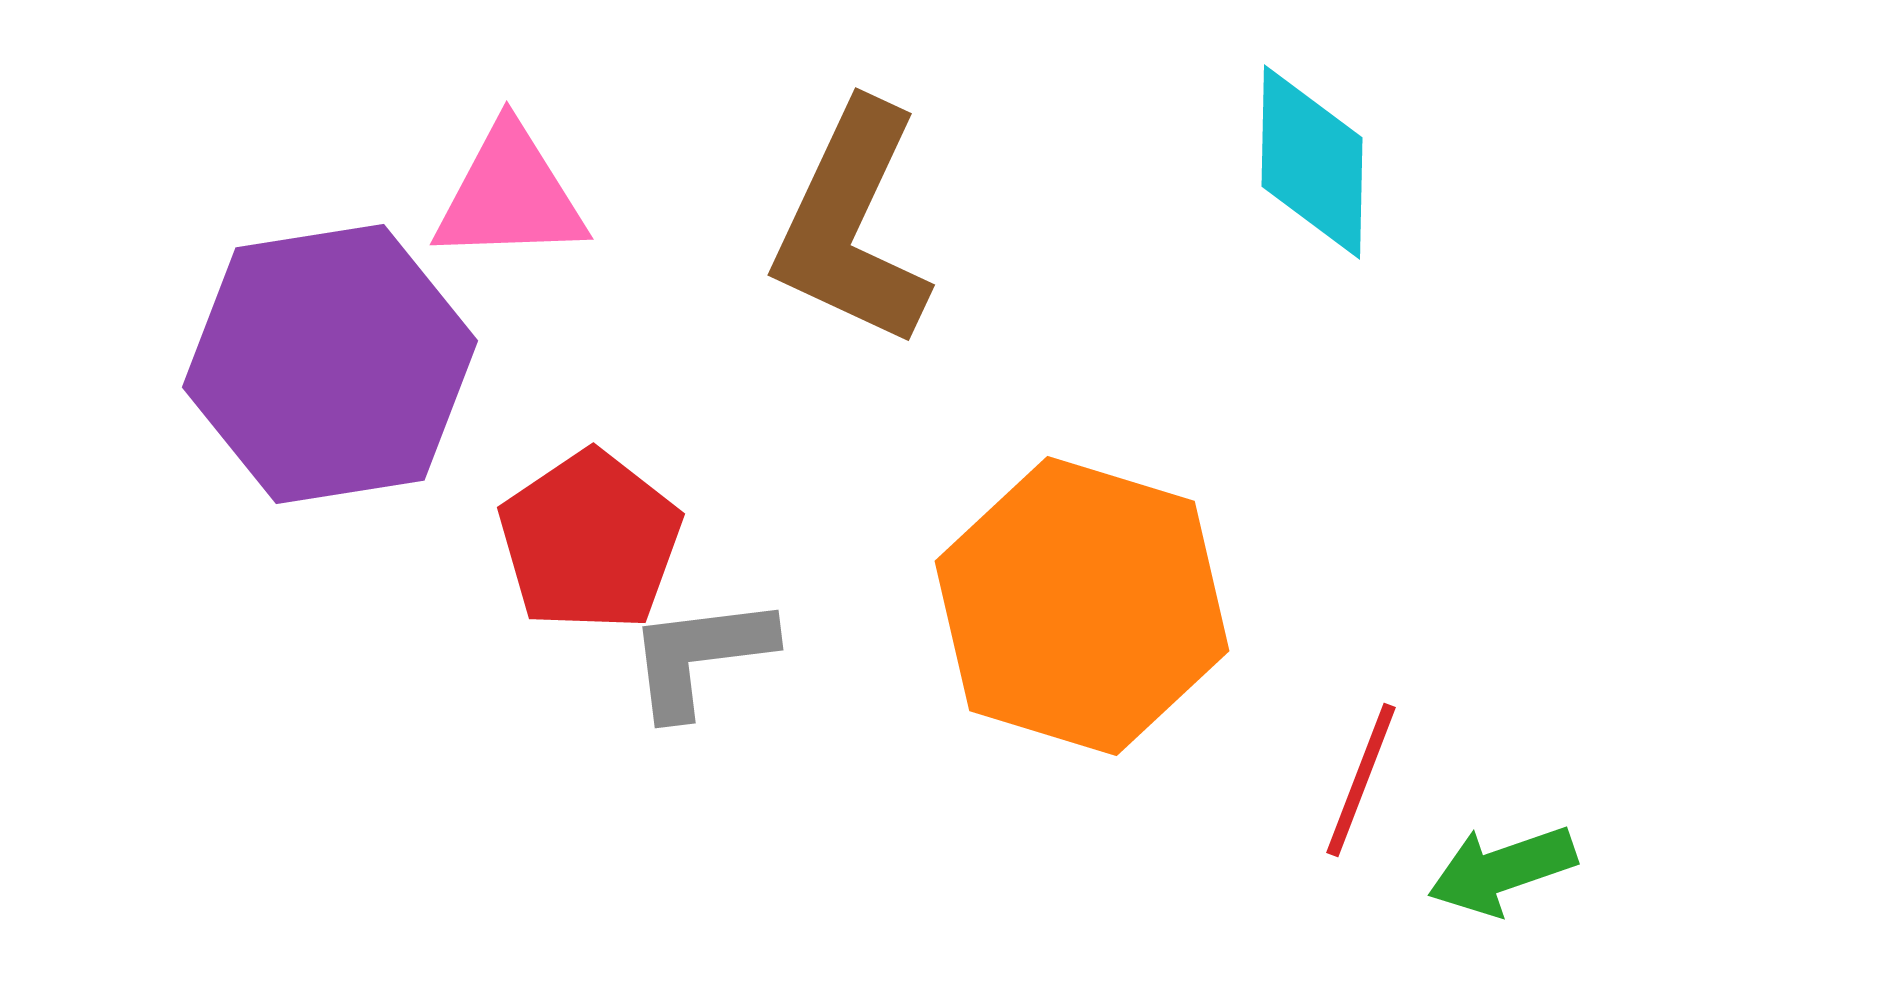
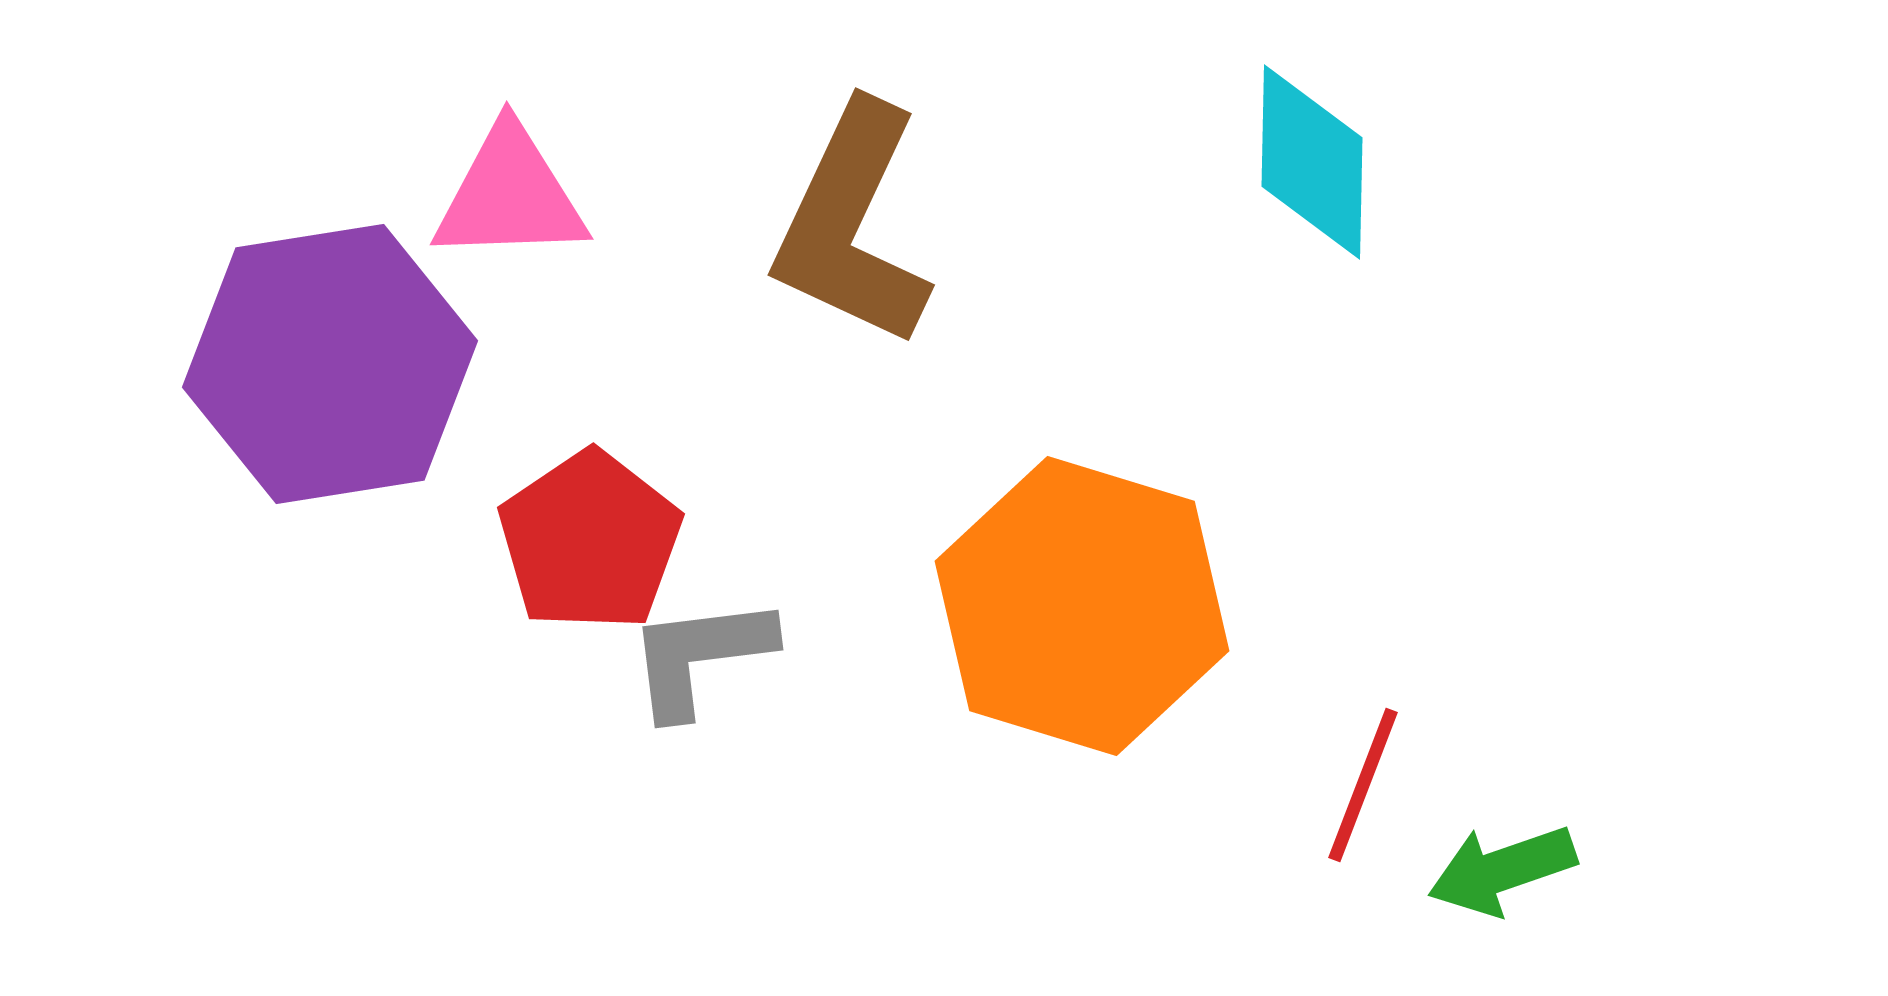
red line: moved 2 px right, 5 px down
